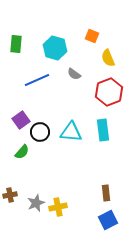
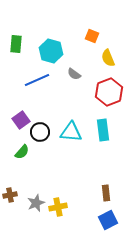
cyan hexagon: moved 4 px left, 3 px down
